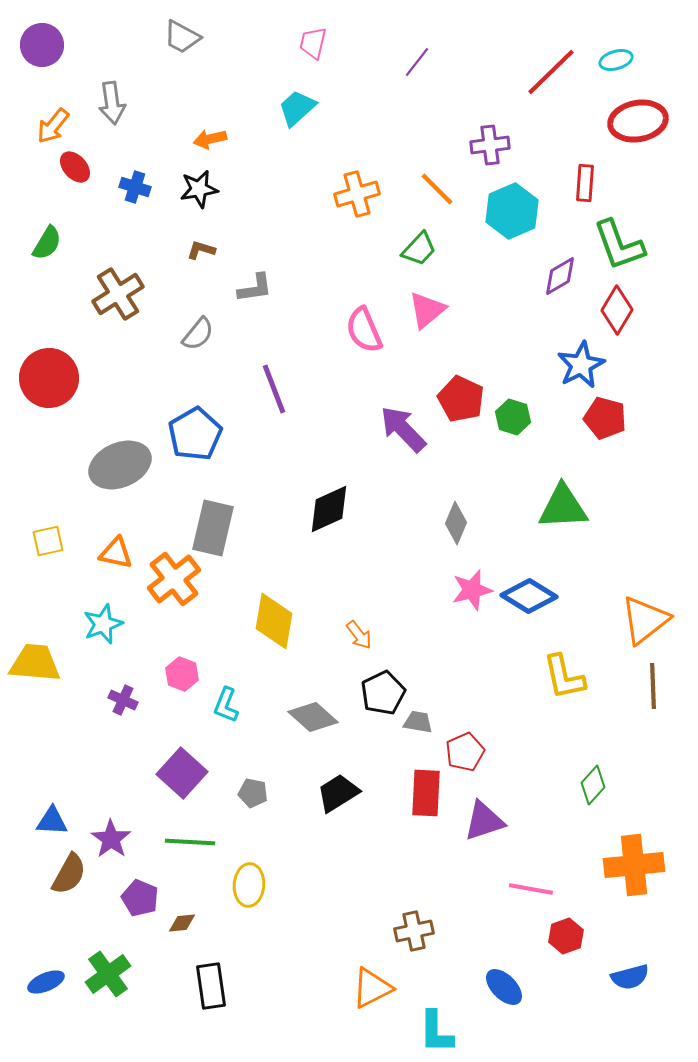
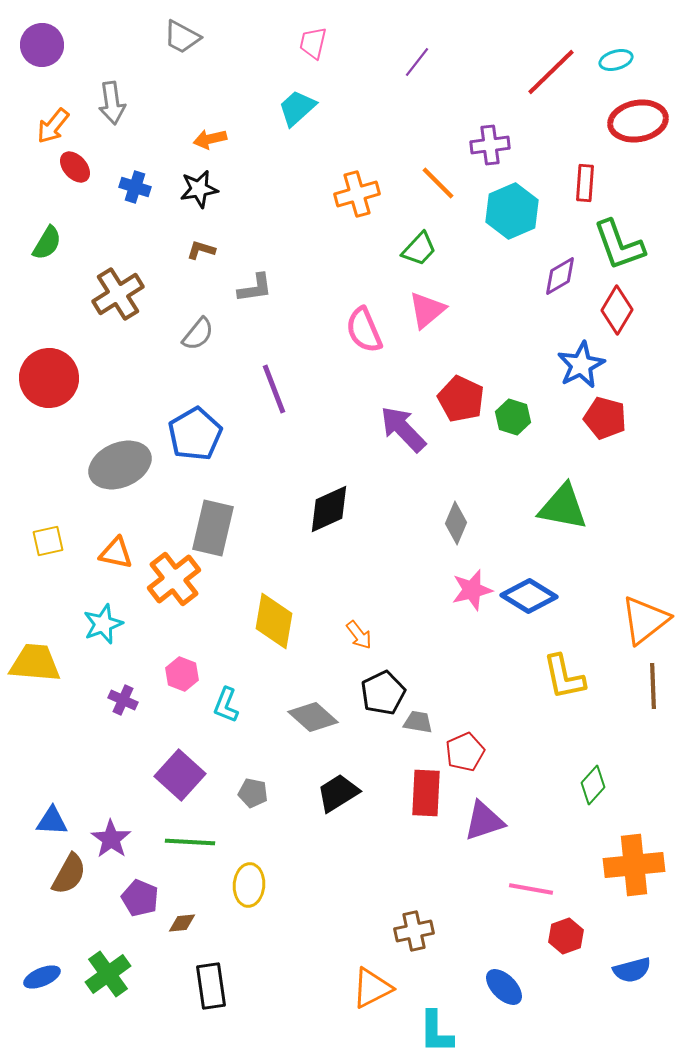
orange line at (437, 189): moved 1 px right, 6 px up
green triangle at (563, 507): rotated 14 degrees clockwise
purple square at (182, 773): moved 2 px left, 2 px down
blue semicircle at (630, 977): moved 2 px right, 7 px up
blue ellipse at (46, 982): moved 4 px left, 5 px up
